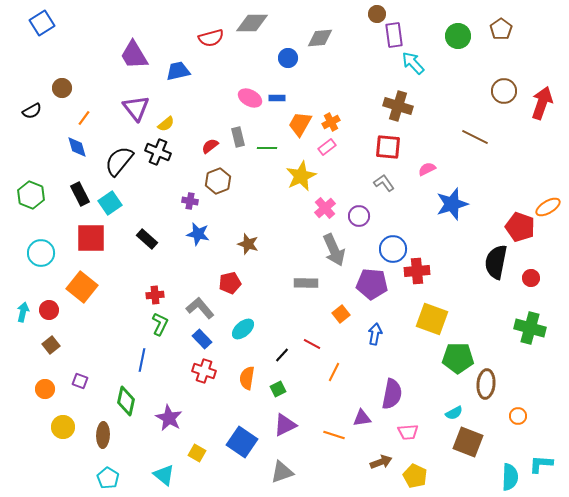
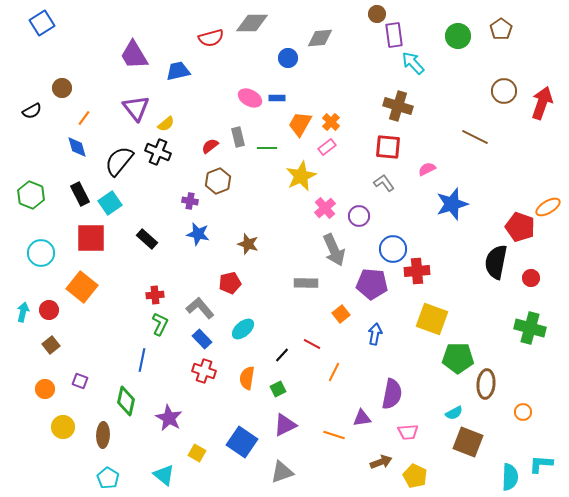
orange cross at (331, 122): rotated 18 degrees counterclockwise
orange circle at (518, 416): moved 5 px right, 4 px up
